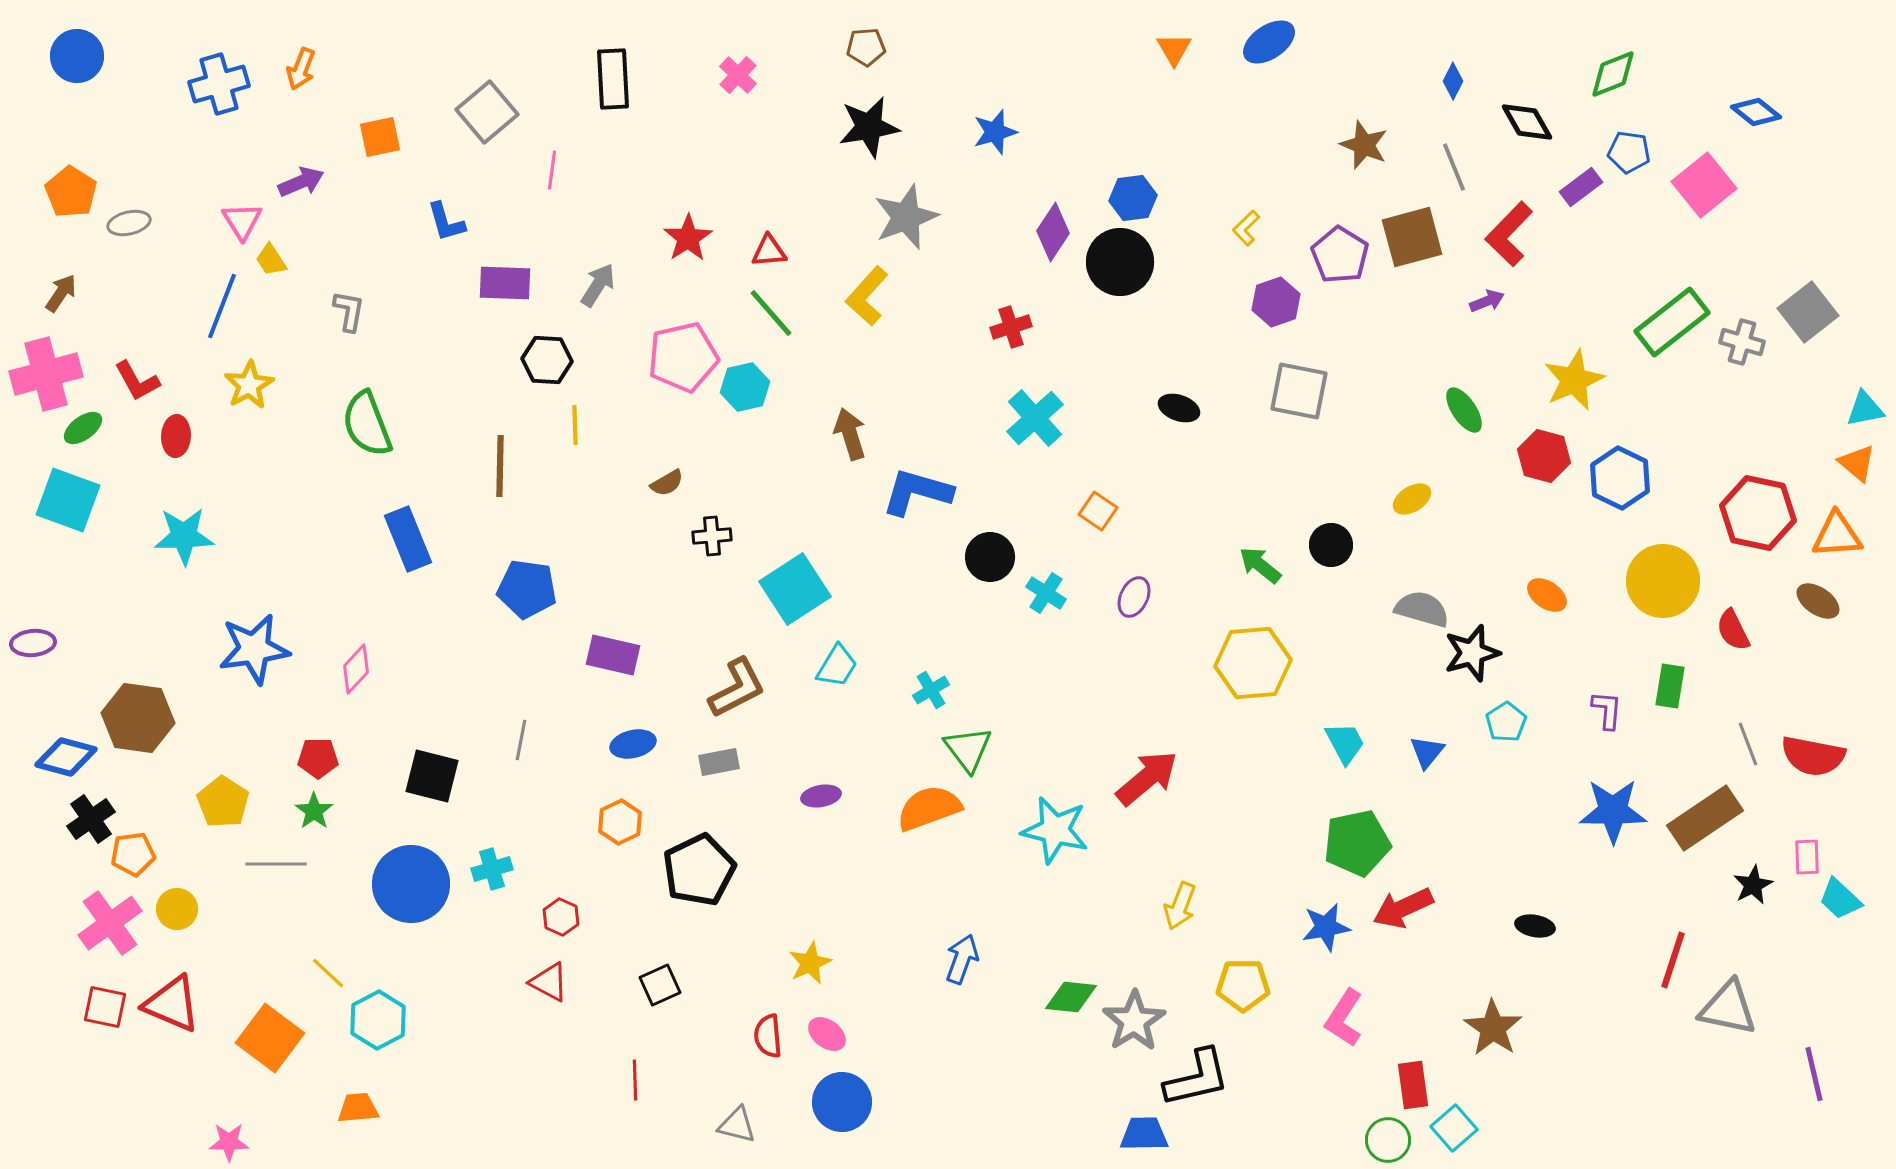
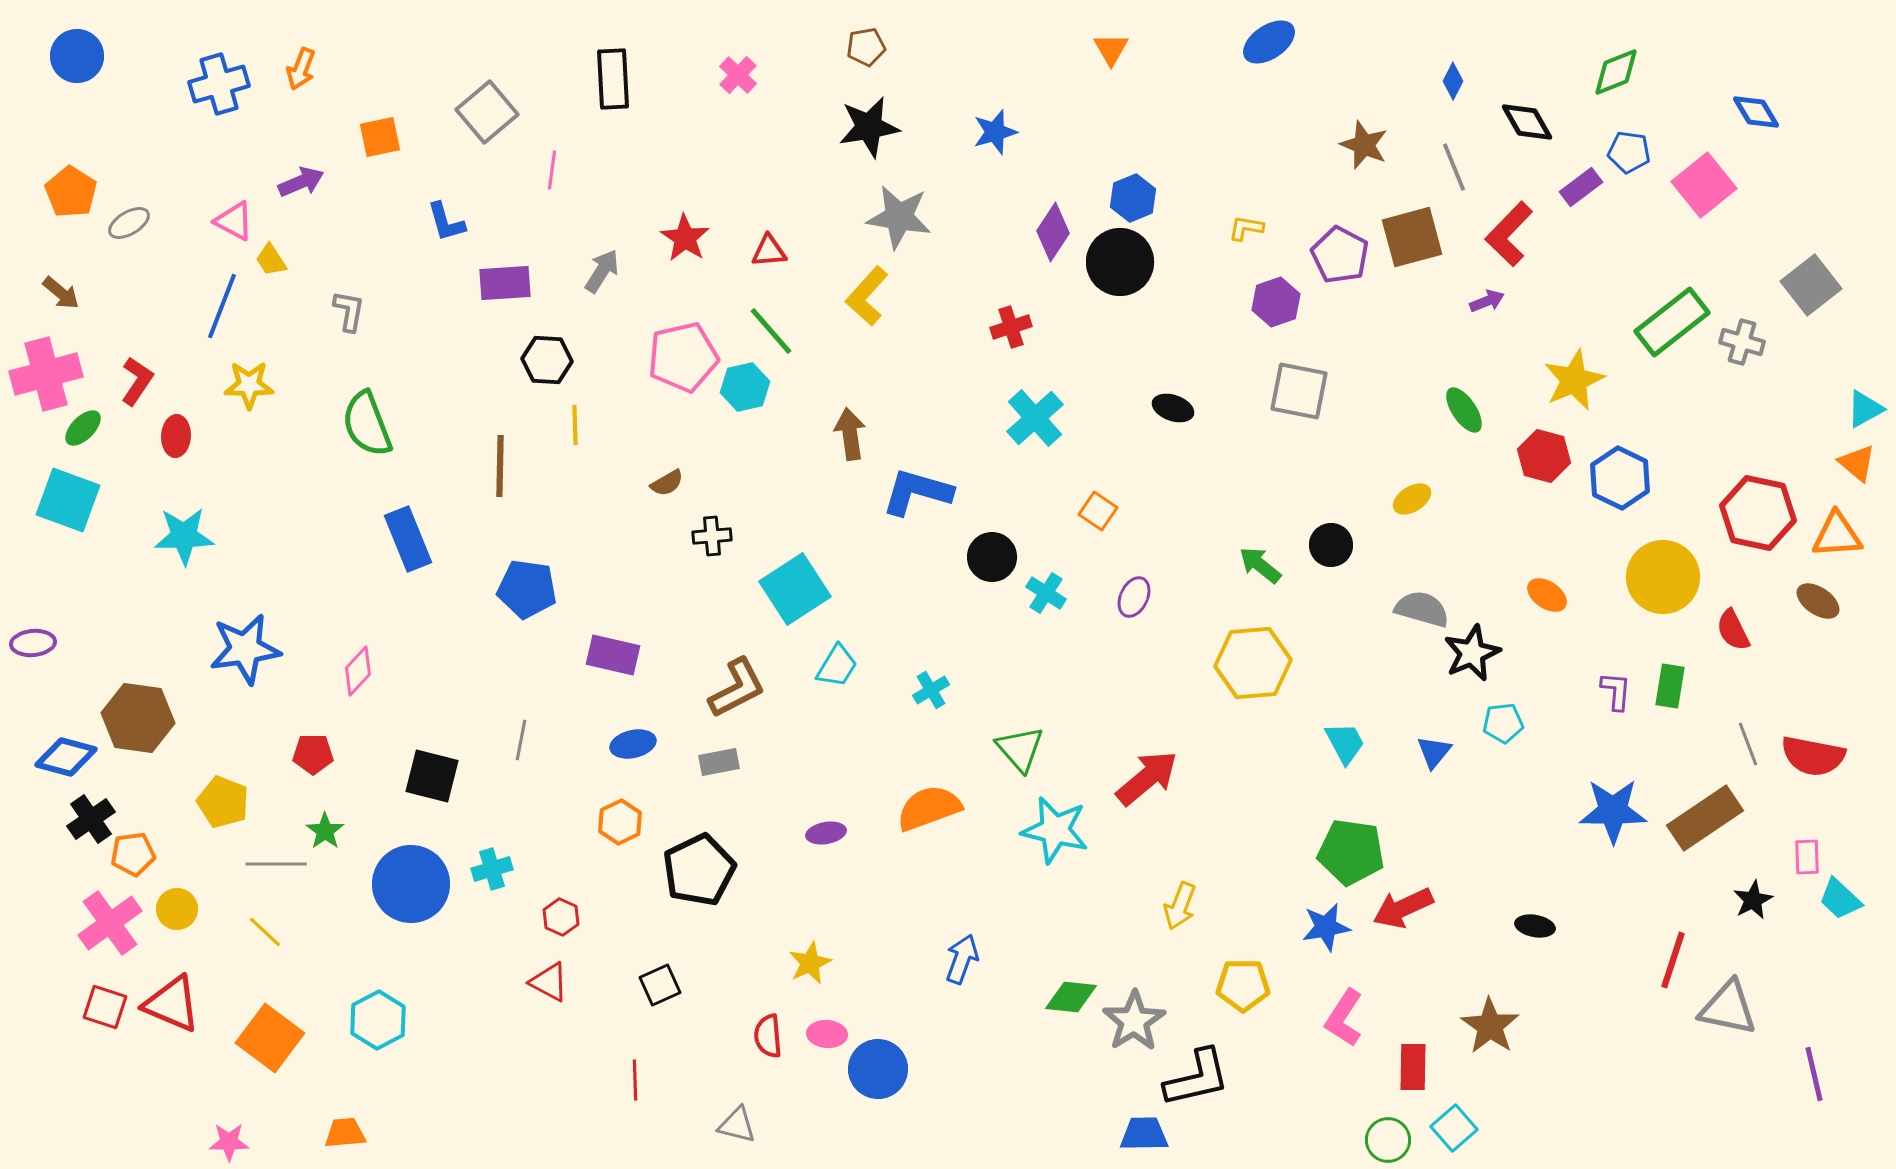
brown pentagon at (866, 47): rotated 6 degrees counterclockwise
orange triangle at (1174, 49): moved 63 px left
green diamond at (1613, 74): moved 3 px right, 2 px up
blue diamond at (1756, 112): rotated 21 degrees clockwise
blue hexagon at (1133, 198): rotated 15 degrees counterclockwise
gray star at (906, 217): moved 7 px left; rotated 30 degrees clockwise
pink triangle at (242, 221): moved 8 px left; rotated 30 degrees counterclockwise
gray ellipse at (129, 223): rotated 18 degrees counterclockwise
yellow L-shape at (1246, 228): rotated 54 degrees clockwise
red star at (688, 238): moved 3 px left; rotated 6 degrees counterclockwise
purple pentagon at (1340, 255): rotated 4 degrees counterclockwise
purple rectangle at (505, 283): rotated 6 degrees counterclockwise
gray arrow at (598, 285): moved 4 px right, 14 px up
brown arrow at (61, 293): rotated 96 degrees clockwise
gray square at (1808, 312): moved 3 px right, 27 px up
green line at (771, 313): moved 18 px down
red L-shape at (137, 381): rotated 117 degrees counterclockwise
yellow star at (249, 385): rotated 30 degrees clockwise
black ellipse at (1179, 408): moved 6 px left
cyan triangle at (1865, 409): rotated 18 degrees counterclockwise
green ellipse at (83, 428): rotated 9 degrees counterclockwise
brown arrow at (850, 434): rotated 9 degrees clockwise
black circle at (990, 557): moved 2 px right
yellow circle at (1663, 581): moved 4 px up
blue star at (254, 649): moved 9 px left
black star at (1472, 653): rotated 8 degrees counterclockwise
pink diamond at (356, 669): moved 2 px right, 2 px down
purple L-shape at (1607, 710): moved 9 px right, 19 px up
cyan pentagon at (1506, 722): moved 3 px left, 1 px down; rotated 27 degrees clockwise
green triangle at (968, 749): moved 52 px right; rotated 4 degrees counterclockwise
blue triangle at (1427, 752): moved 7 px right
red pentagon at (318, 758): moved 5 px left, 4 px up
purple ellipse at (821, 796): moved 5 px right, 37 px down
yellow pentagon at (223, 802): rotated 12 degrees counterclockwise
green star at (314, 811): moved 11 px right, 20 px down
green pentagon at (1357, 843): moved 6 px left, 9 px down; rotated 20 degrees clockwise
black star at (1753, 885): moved 15 px down
yellow line at (328, 973): moved 63 px left, 41 px up
red square at (105, 1007): rotated 6 degrees clockwise
brown star at (1493, 1028): moved 3 px left, 2 px up
pink ellipse at (827, 1034): rotated 33 degrees counterclockwise
red rectangle at (1413, 1085): moved 18 px up; rotated 9 degrees clockwise
blue circle at (842, 1102): moved 36 px right, 33 px up
orange trapezoid at (358, 1108): moved 13 px left, 25 px down
